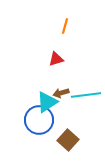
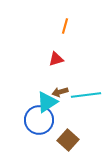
brown arrow: moved 1 px left, 1 px up
